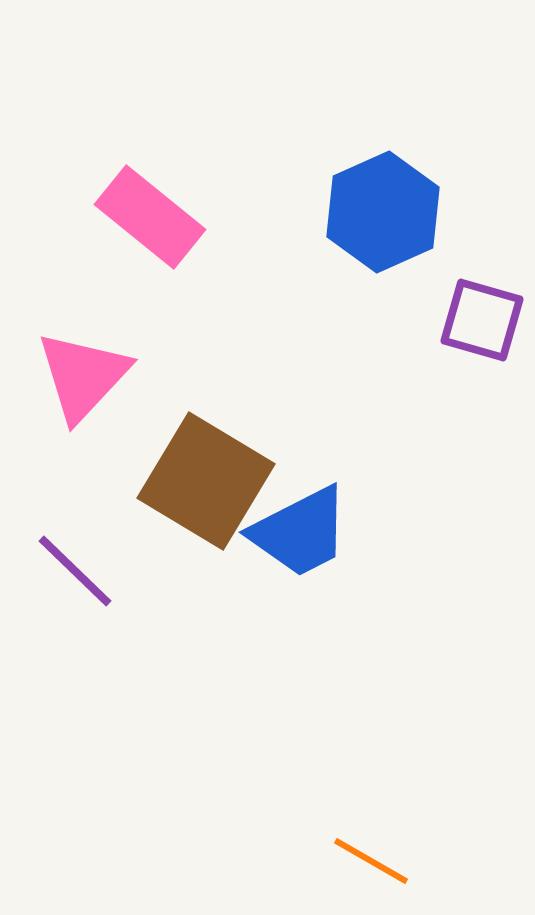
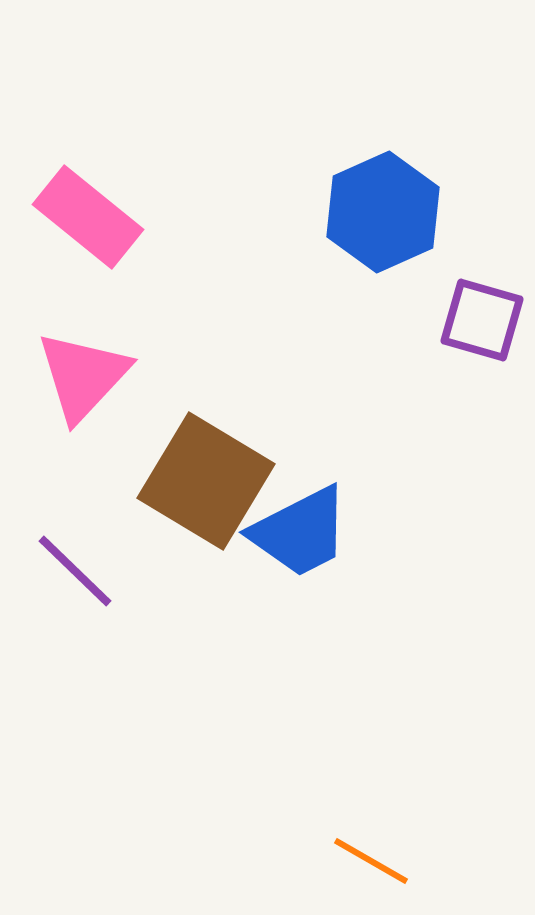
pink rectangle: moved 62 px left
